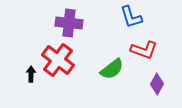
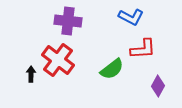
blue L-shape: rotated 45 degrees counterclockwise
purple cross: moved 1 px left, 2 px up
red L-shape: moved 1 px left, 1 px up; rotated 24 degrees counterclockwise
purple diamond: moved 1 px right, 2 px down
